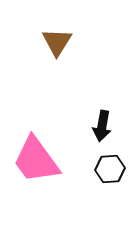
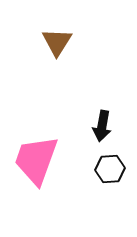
pink trapezoid: rotated 56 degrees clockwise
